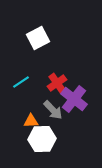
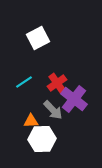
cyan line: moved 3 px right
